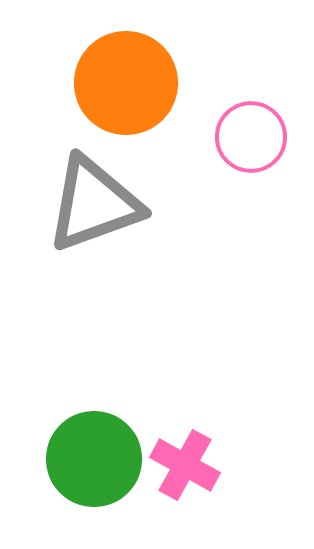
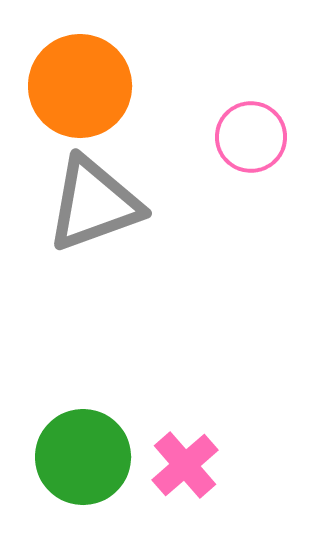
orange circle: moved 46 px left, 3 px down
green circle: moved 11 px left, 2 px up
pink cross: rotated 20 degrees clockwise
